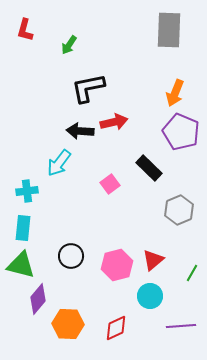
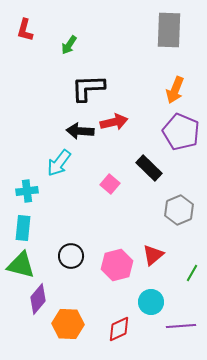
black L-shape: rotated 9 degrees clockwise
orange arrow: moved 3 px up
pink square: rotated 12 degrees counterclockwise
red triangle: moved 5 px up
cyan circle: moved 1 px right, 6 px down
red diamond: moved 3 px right, 1 px down
